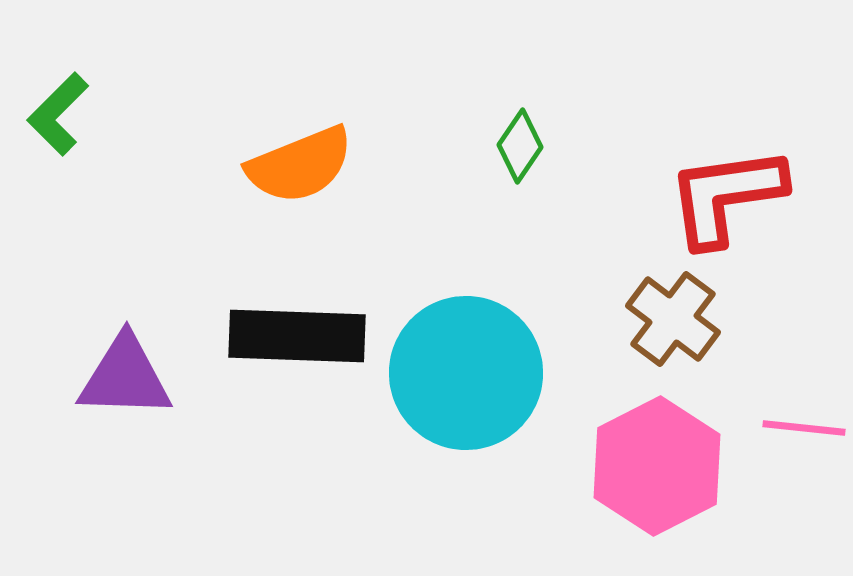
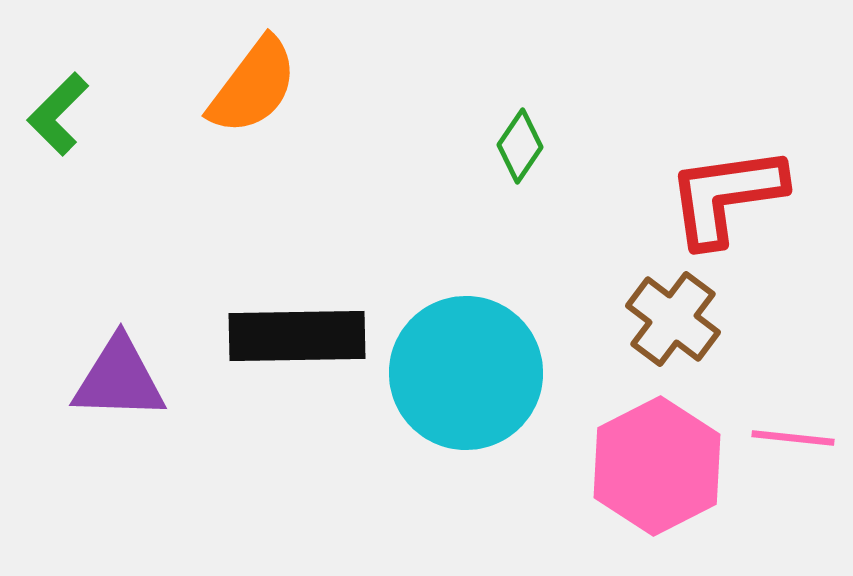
orange semicircle: moved 47 px left, 79 px up; rotated 31 degrees counterclockwise
black rectangle: rotated 3 degrees counterclockwise
purple triangle: moved 6 px left, 2 px down
pink line: moved 11 px left, 10 px down
